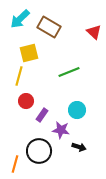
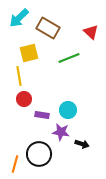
cyan arrow: moved 1 px left, 1 px up
brown rectangle: moved 1 px left, 1 px down
red triangle: moved 3 px left
green line: moved 14 px up
yellow line: rotated 24 degrees counterclockwise
red circle: moved 2 px left, 2 px up
cyan circle: moved 9 px left
purple rectangle: rotated 64 degrees clockwise
purple star: moved 2 px down
black arrow: moved 3 px right, 3 px up
black circle: moved 3 px down
